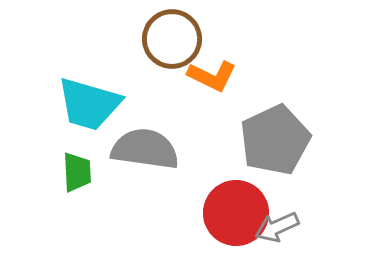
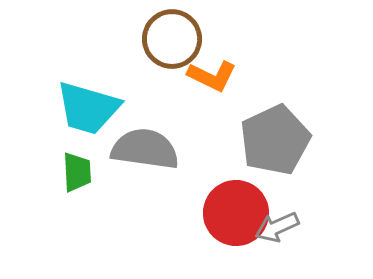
cyan trapezoid: moved 1 px left, 4 px down
